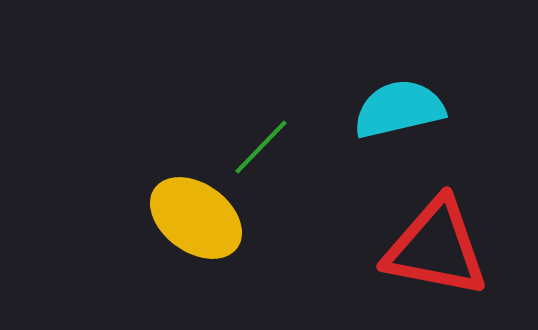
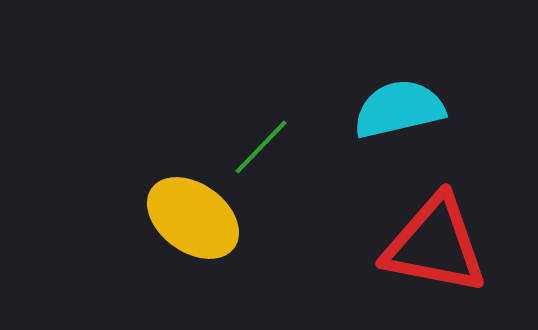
yellow ellipse: moved 3 px left
red triangle: moved 1 px left, 3 px up
